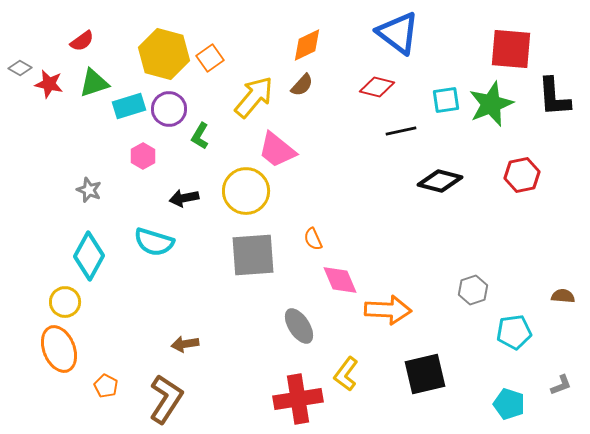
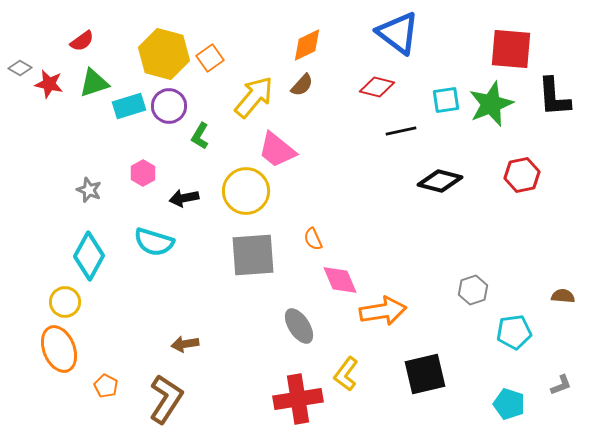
purple circle at (169, 109): moved 3 px up
pink hexagon at (143, 156): moved 17 px down
orange arrow at (388, 310): moved 5 px left, 1 px down; rotated 12 degrees counterclockwise
